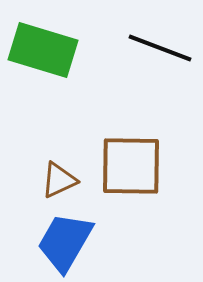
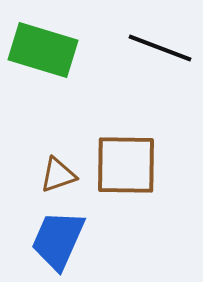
brown square: moved 5 px left, 1 px up
brown triangle: moved 1 px left, 5 px up; rotated 6 degrees clockwise
blue trapezoid: moved 7 px left, 2 px up; rotated 6 degrees counterclockwise
